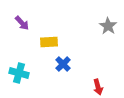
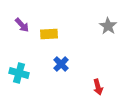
purple arrow: moved 2 px down
yellow rectangle: moved 8 px up
blue cross: moved 2 px left
